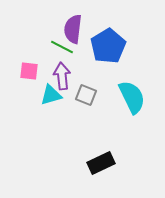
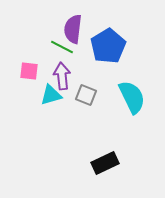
black rectangle: moved 4 px right
